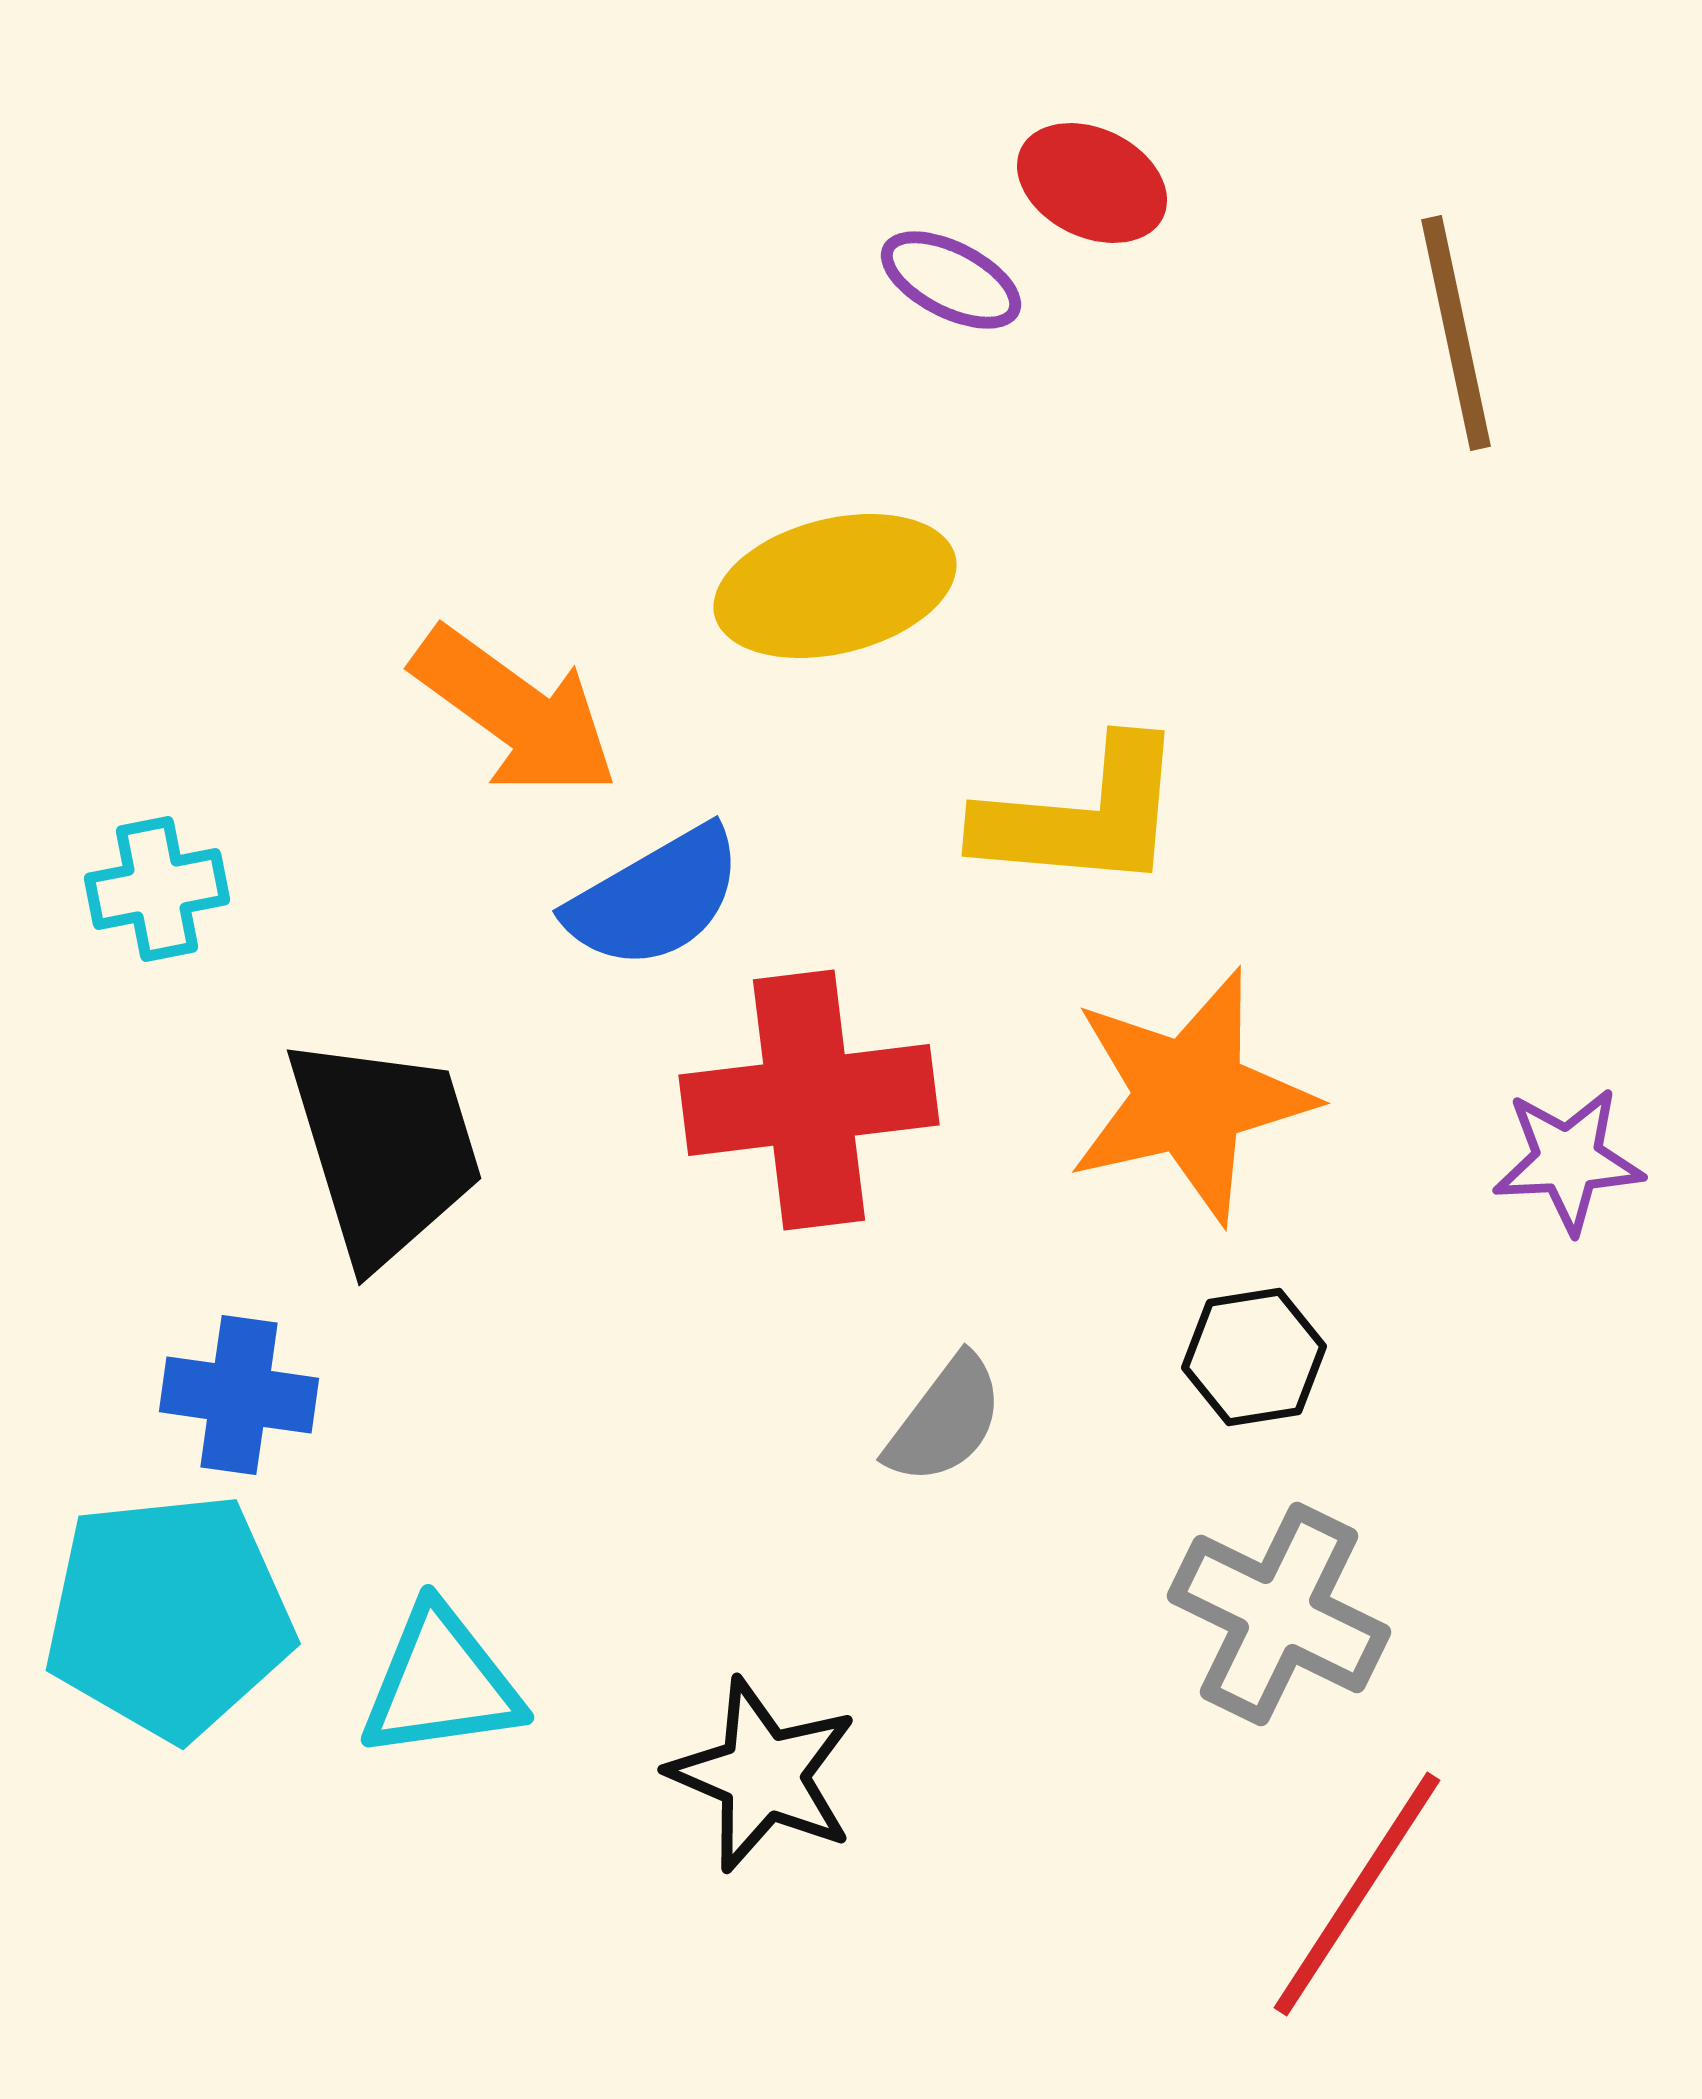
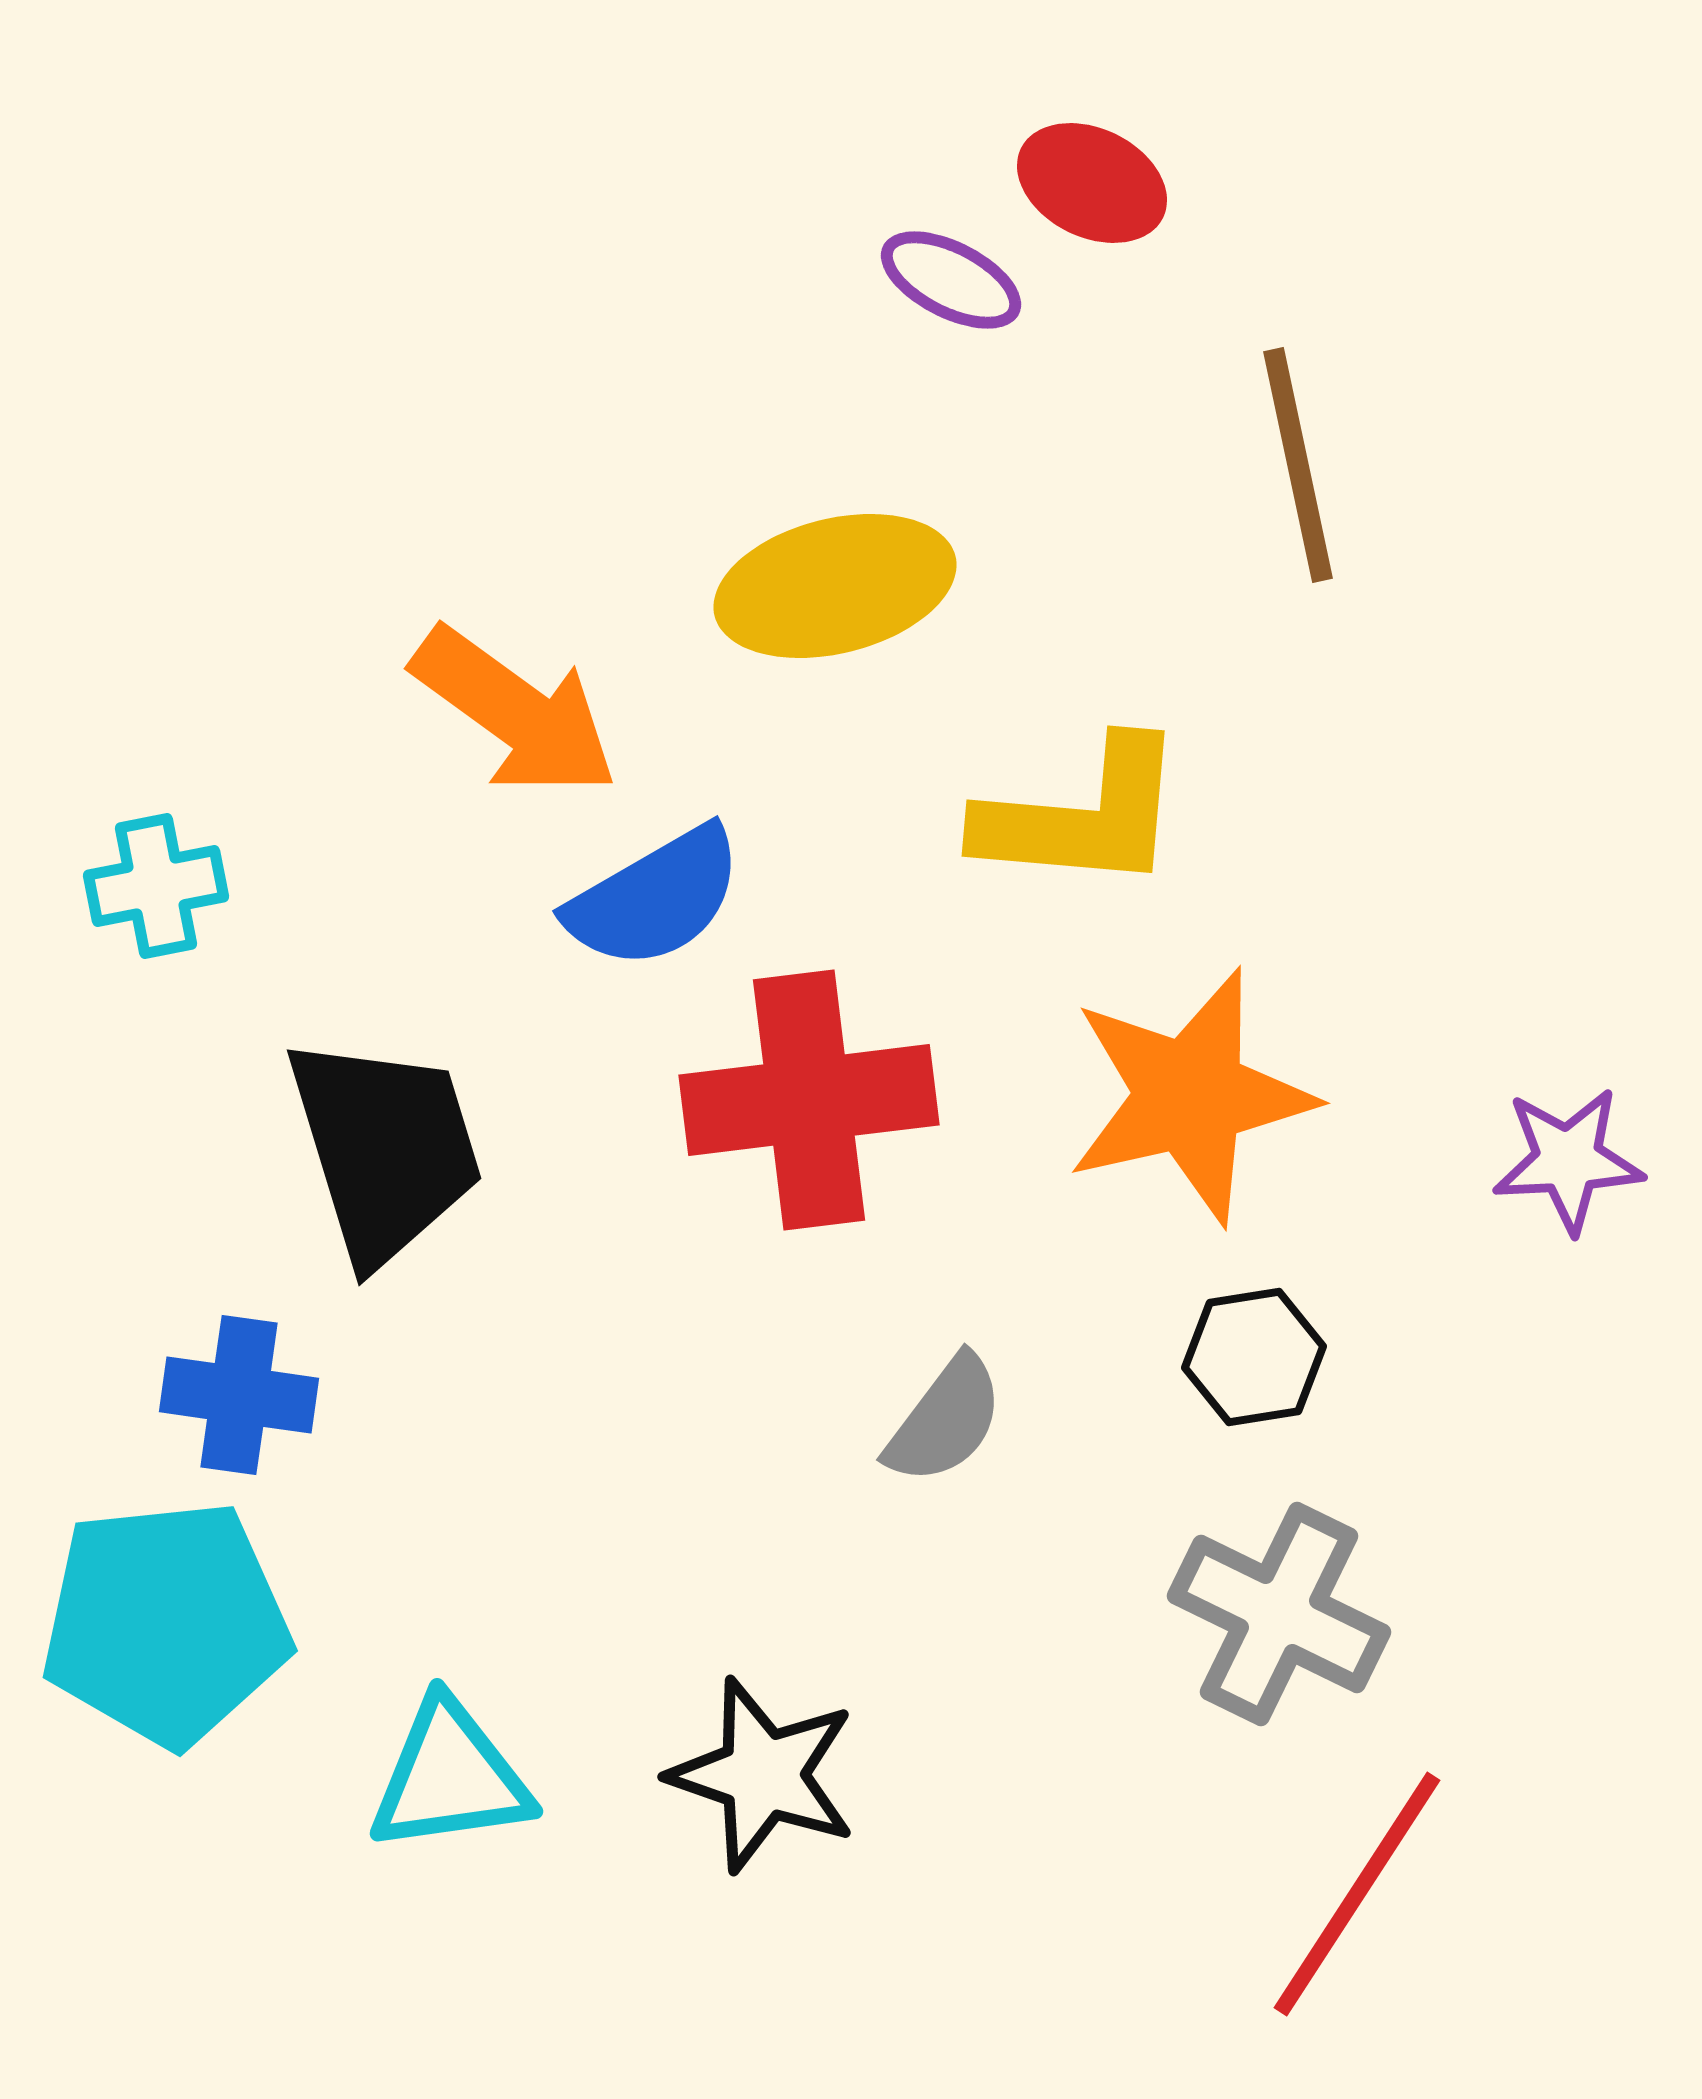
brown line: moved 158 px left, 132 px down
cyan cross: moved 1 px left, 3 px up
cyan pentagon: moved 3 px left, 7 px down
cyan triangle: moved 9 px right, 94 px down
black star: rotated 4 degrees counterclockwise
